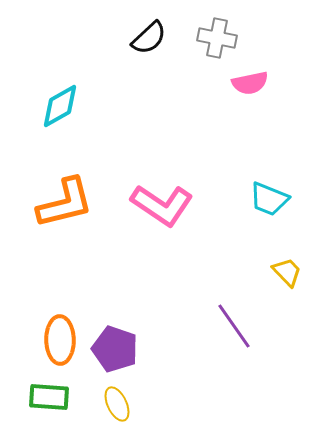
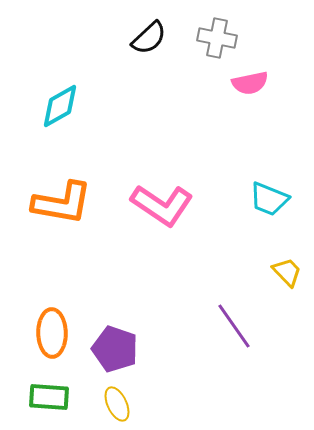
orange L-shape: moved 3 px left; rotated 24 degrees clockwise
orange ellipse: moved 8 px left, 7 px up
